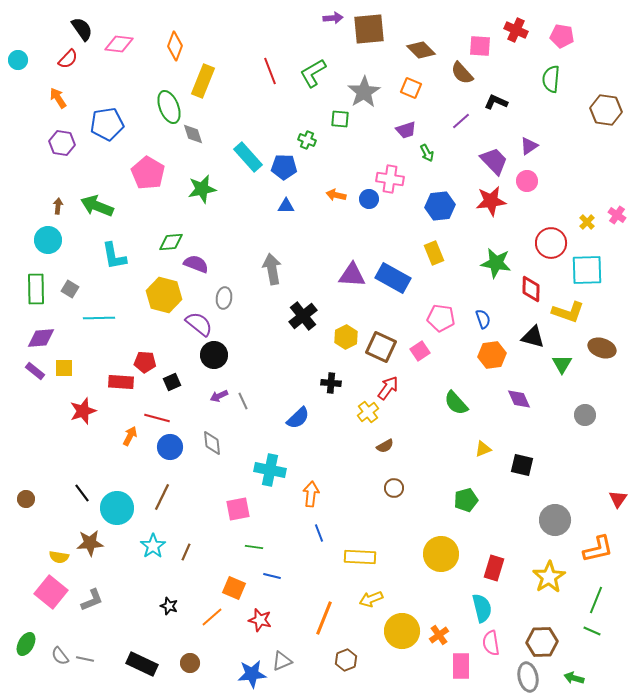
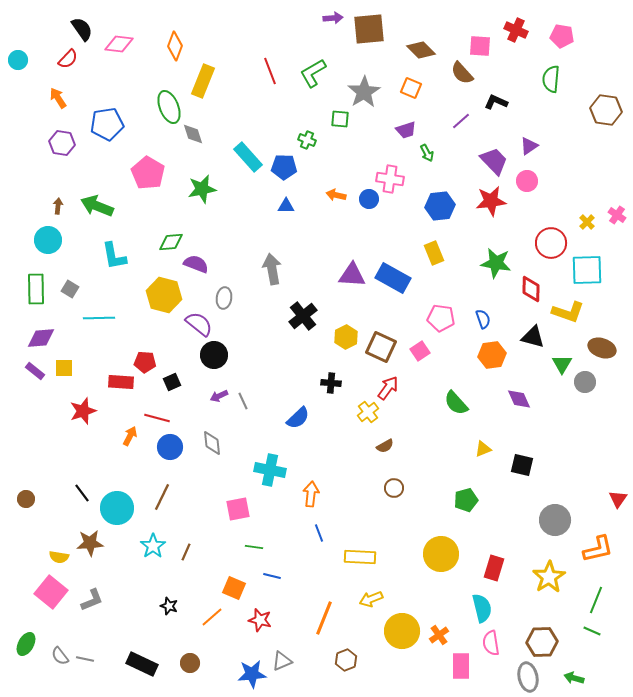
gray circle at (585, 415): moved 33 px up
